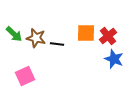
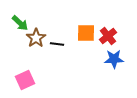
green arrow: moved 6 px right, 11 px up
brown star: rotated 24 degrees clockwise
blue star: rotated 24 degrees counterclockwise
pink square: moved 4 px down
